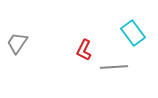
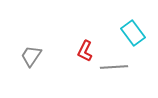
gray trapezoid: moved 14 px right, 13 px down
red L-shape: moved 1 px right, 1 px down
